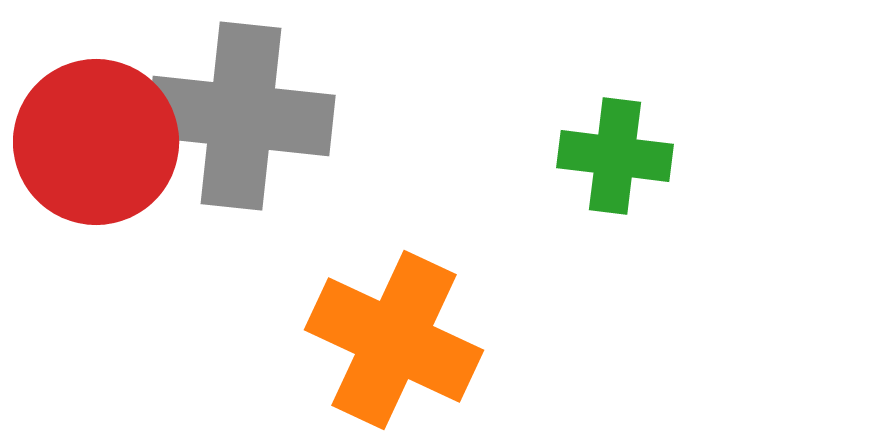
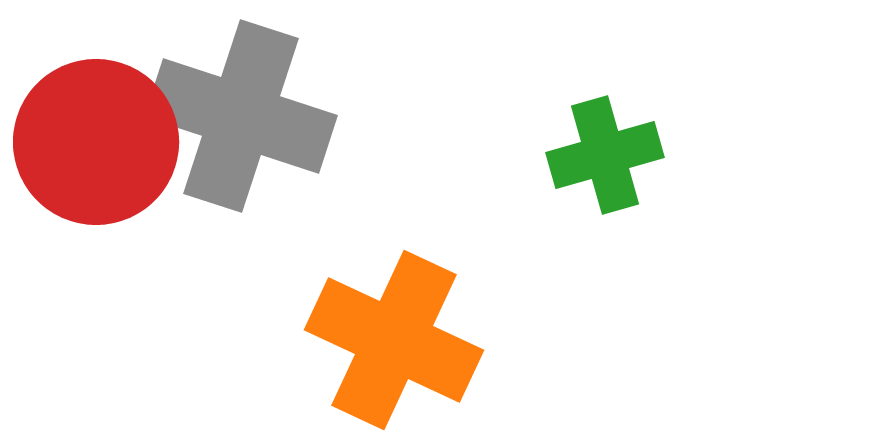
gray cross: rotated 12 degrees clockwise
green cross: moved 10 px left, 1 px up; rotated 23 degrees counterclockwise
